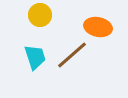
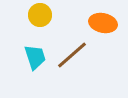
orange ellipse: moved 5 px right, 4 px up
